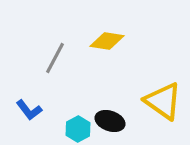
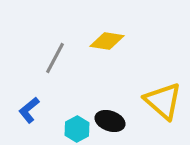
yellow triangle: rotated 6 degrees clockwise
blue L-shape: rotated 88 degrees clockwise
cyan hexagon: moved 1 px left
